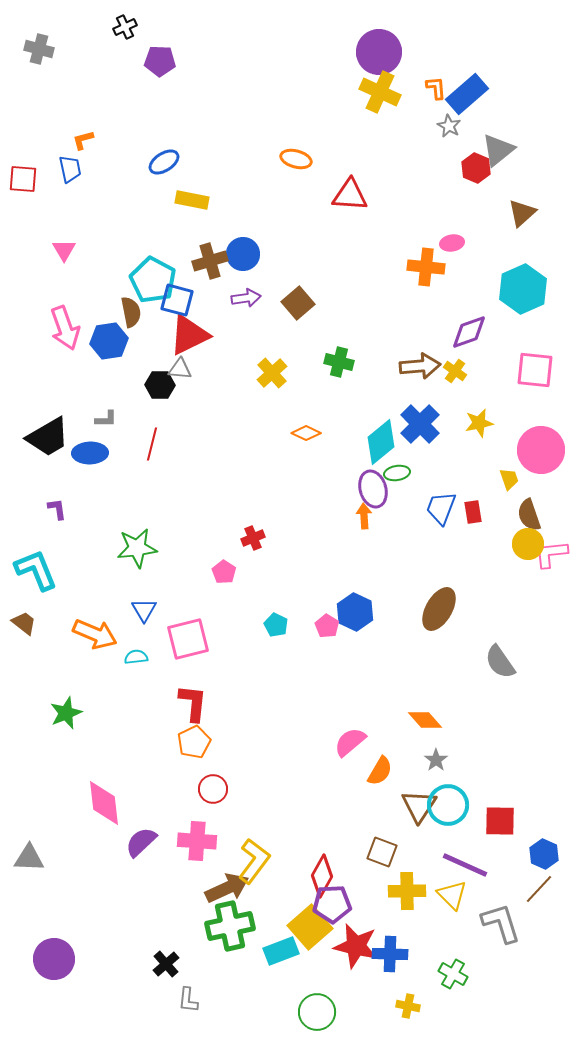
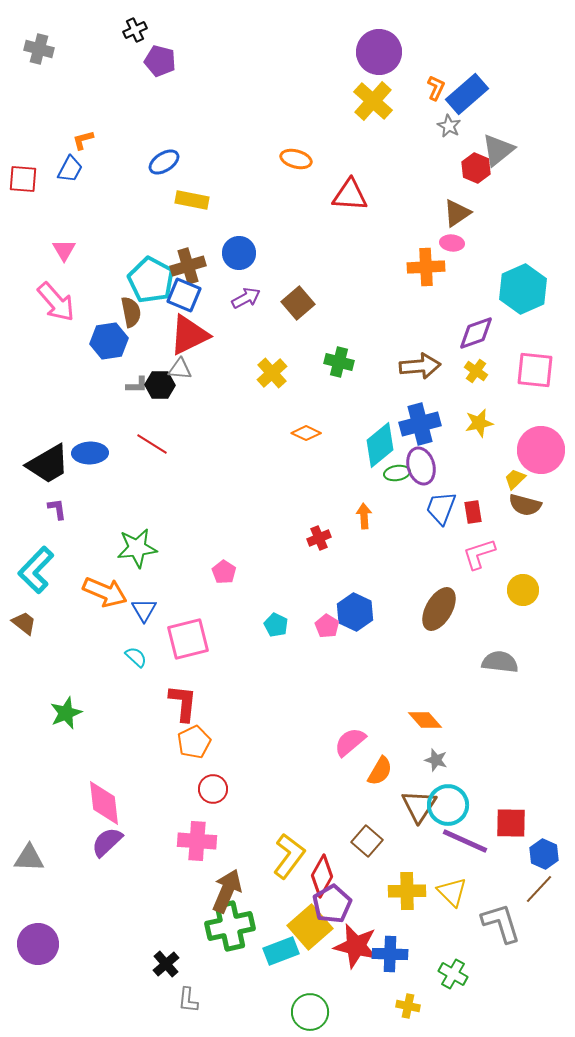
black cross at (125, 27): moved 10 px right, 3 px down
purple pentagon at (160, 61): rotated 12 degrees clockwise
orange L-shape at (436, 88): rotated 30 degrees clockwise
yellow cross at (380, 92): moved 7 px left, 9 px down; rotated 18 degrees clockwise
blue trapezoid at (70, 169): rotated 40 degrees clockwise
brown triangle at (522, 213): moved 65 px left; rotated 8 degrees clockwise
pink ellipse at (452, 243): rotated 15 degrees clockwise
blue circle at (243, 254): moved 4 px left, 1 px up
brown cross at (210, 261): moved 22 px left, 5 px down
orange cross at (426, 267): rotated 9 degrees counterclockwise
cyan pentagon at (153, 280): moved 2 px left
purple arrow at (246, 298): rotated 20 degrees counterclockwise
blue square at (177, 300): moved 7 px right, 5 px up; rotated 8 degrees clockwise
pink arrow at (65, 328): moved 9 px left, 26 px up; rotated 21 degrees counterclockwise
purple diamond at (469, 332): moved 7 px right, 1 px down
yellow cross at (455, 371): moved 21 px right
gray L-shape at (106, 419): moved 31 px right, 34 px up
blue cross at (420, 424): rotated 30 degrees clockwise
black trapezoid at (48, 437): moved 27 px down
cyan diamond at (381, 442): moved 1 px left, 3 px down
red line at (152, 444): rotated 72 degrees counterclockwise
yellow trapezoid at (509, 479): moved 6 px right; rotated 115 degrees counterclockwise
purple ellipse at (373, 489): moved 48 px right, 23 px up
brown semicircle at (529, 515): moved 4 px left, 10 px up; rotated 56 degrees counterclockwise
red cross at (253, 538): moved 66 px right
yellow circle at (528, 544): moved 5 px left, 46 px down
pink L-shape at (551, 554): moved 72 px left; rotated 12 degrees counterclockwise
cyan L-shape at (36, 570): rotated 114 degrees counterclockwise
orange arrow at (95, 634): moved 10 px right, 42 px up
cyan semicircle at (136, 657): rotated 50 degrees clockwise
gray semicircle at (500, 662): rotated 132 degrees clockwise
red L-shape at (193, 703): moved 10 px left
gray star at (436, 760): rotated 20 degrees counterclockwise
red square at (500, 821): moved 11 px right, 2 px down
purple semicircle at (141, 842): moved 34 px left
brown square at (382, 852): moved 15 px left, 11 px up; rotated 20 degrees clockwise
yellow L-shape at (254, 861): moved 35 px right, 5 px up
purple line at (465, 865): moved 24 px up
brown arrow at (227, 888): moved 3 px down; rotated 42 degrees counterclockwise
yellow triangle at (452, 895): moved 3 px up
purple pentagon at (332, 904): rotated 27 degrees counterclockwise
purple circle at (54, 959): moved 16 px left, 15 px up
green circle at (317, 1012): moved 7 px left
